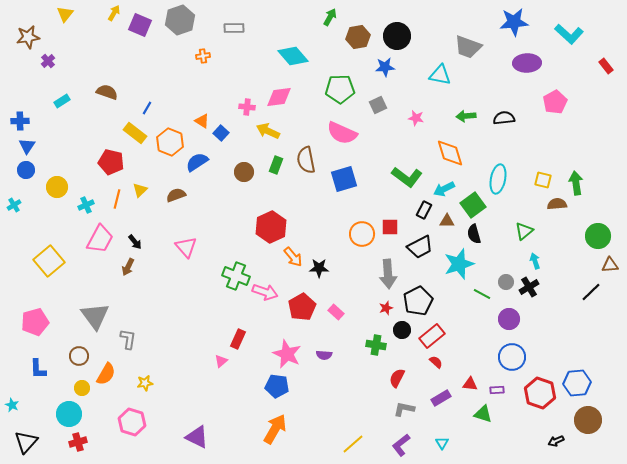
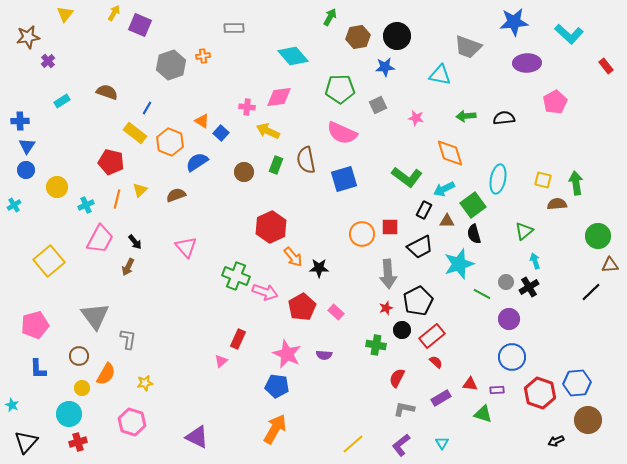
gray hexagon at (180, 20): moved 9 px left, 45 px down
pink pentagon at (35, 322): moved 3 px down
